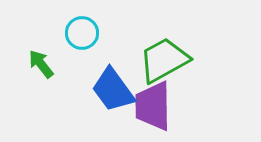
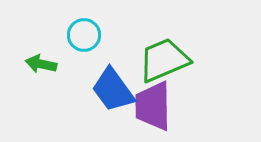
cyan circle: moved 2 px right, 2 px down
green trapezoid: rotated 6 degrees clockwise
green arrow: rotated 40 degrees counterclockwise
